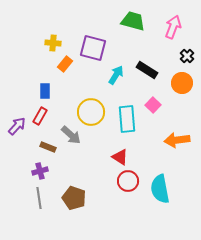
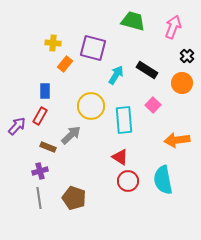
yellow circle: moved 6 px up
cyan rectangle: moved 3 px left, 1 px down
gray arrow: rotated 85 degrees counterclockwise
cyan semicircle: moved 3 px right, 9 px up
